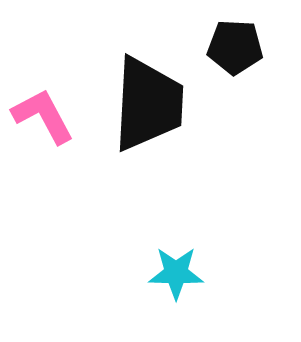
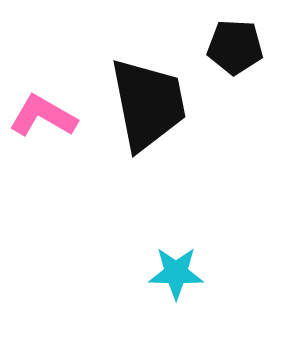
black trapezoid: rotated 14 degrees counterclockwise
pink L-shape: rotated 32 degrees counterclockwise
